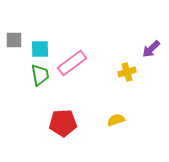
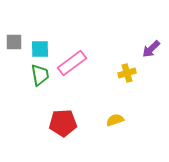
gray square: moved 2 px down
yellow cross: moved 1 px down
yellow semicircle: moved 1 px left
